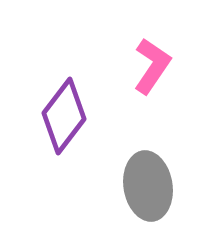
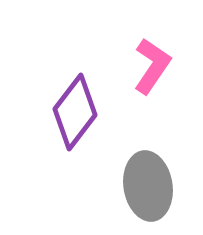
purple diamond: moved 11 px right, 4 px up
